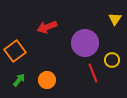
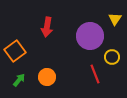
red arrow: rotated 60 degrees counterclockwise
purple circle: moved 5 px right, 7 px up
yellow circle: moved 3 px up
red line: moved 2 px right, 1 px down
orange circle: moved 3 px up
